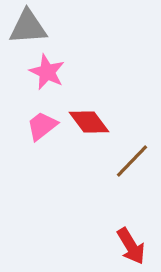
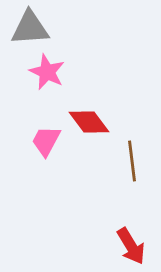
gray triangle: moved 2 px right, 1 px down
pink trapezoid: moved 4 px right, 15 px down; rotated 24 degrees counterclockwise
brown line: rotated 51 degrees counterclockwise
